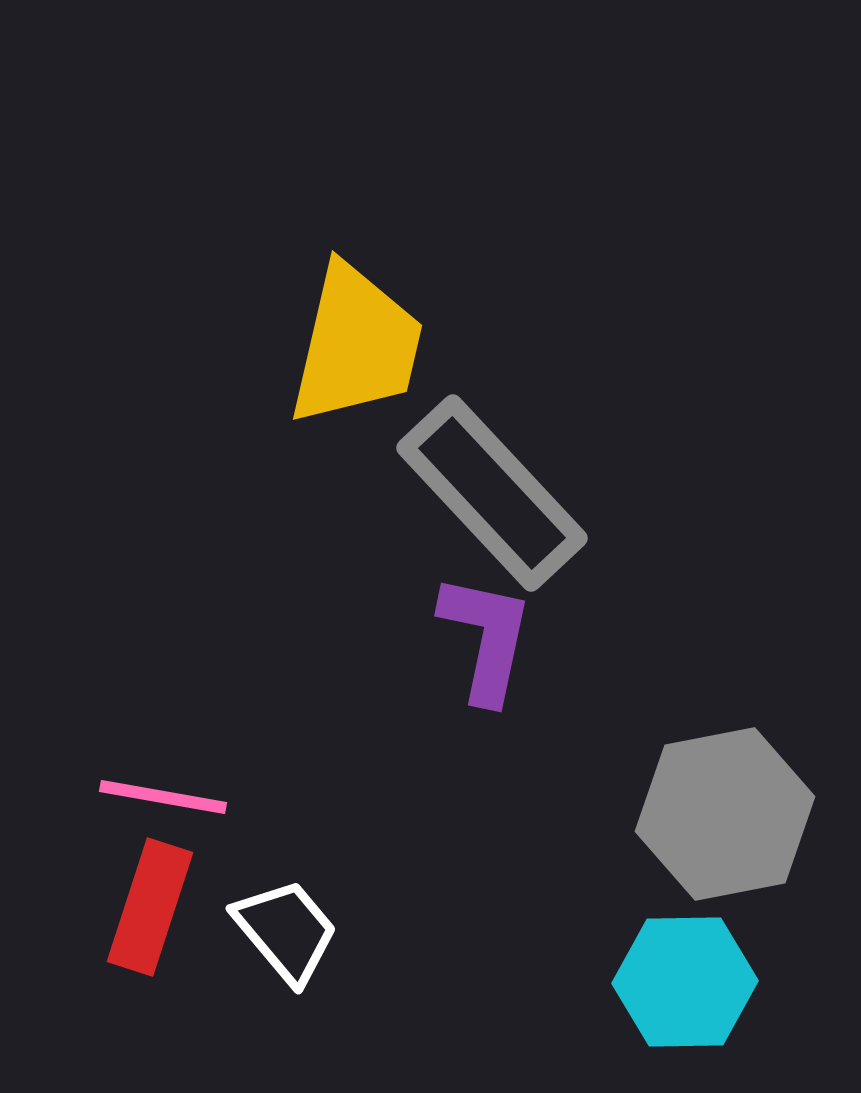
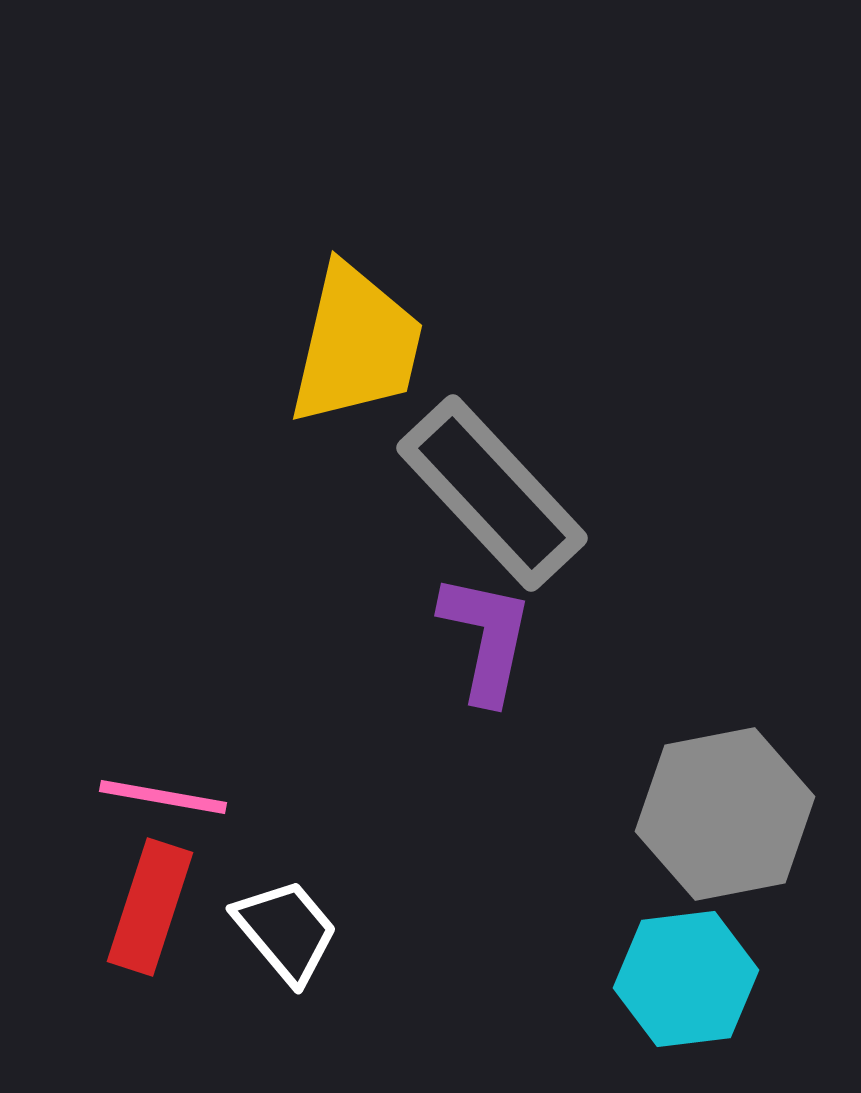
cyan hexagon: moved 1 px right, 3 px up; rotated 6 degrees counterclockwise
